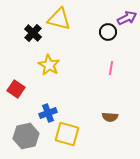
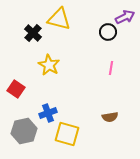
purple arrow: moved 2 px left, 1 px up
brown semicircle: rotated 14 degrees counterclockwise
gray hexagon: moved 2 px left, 5 px up
